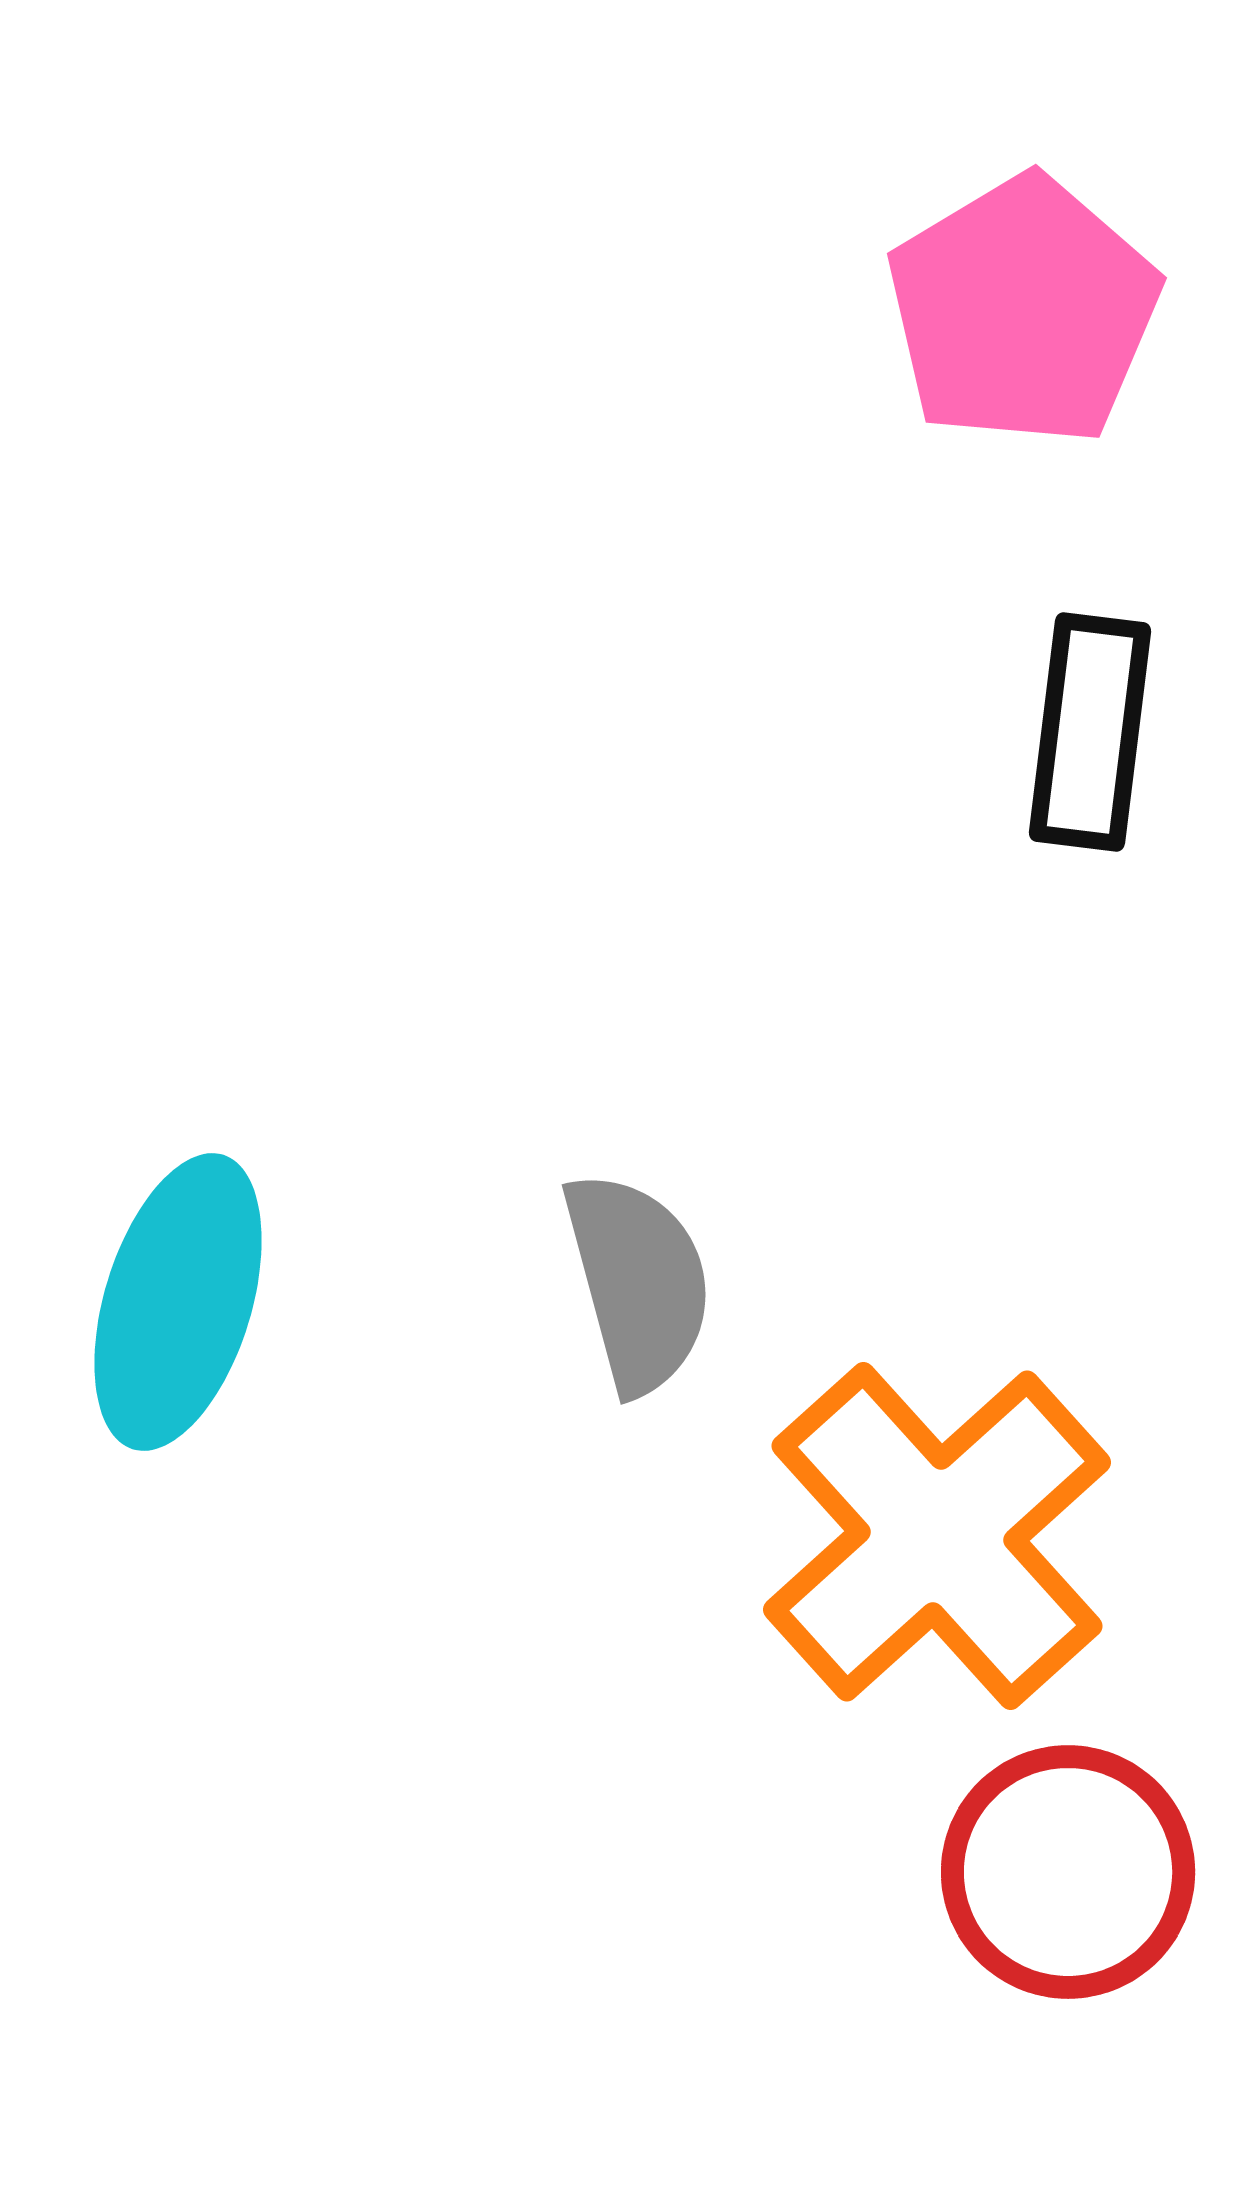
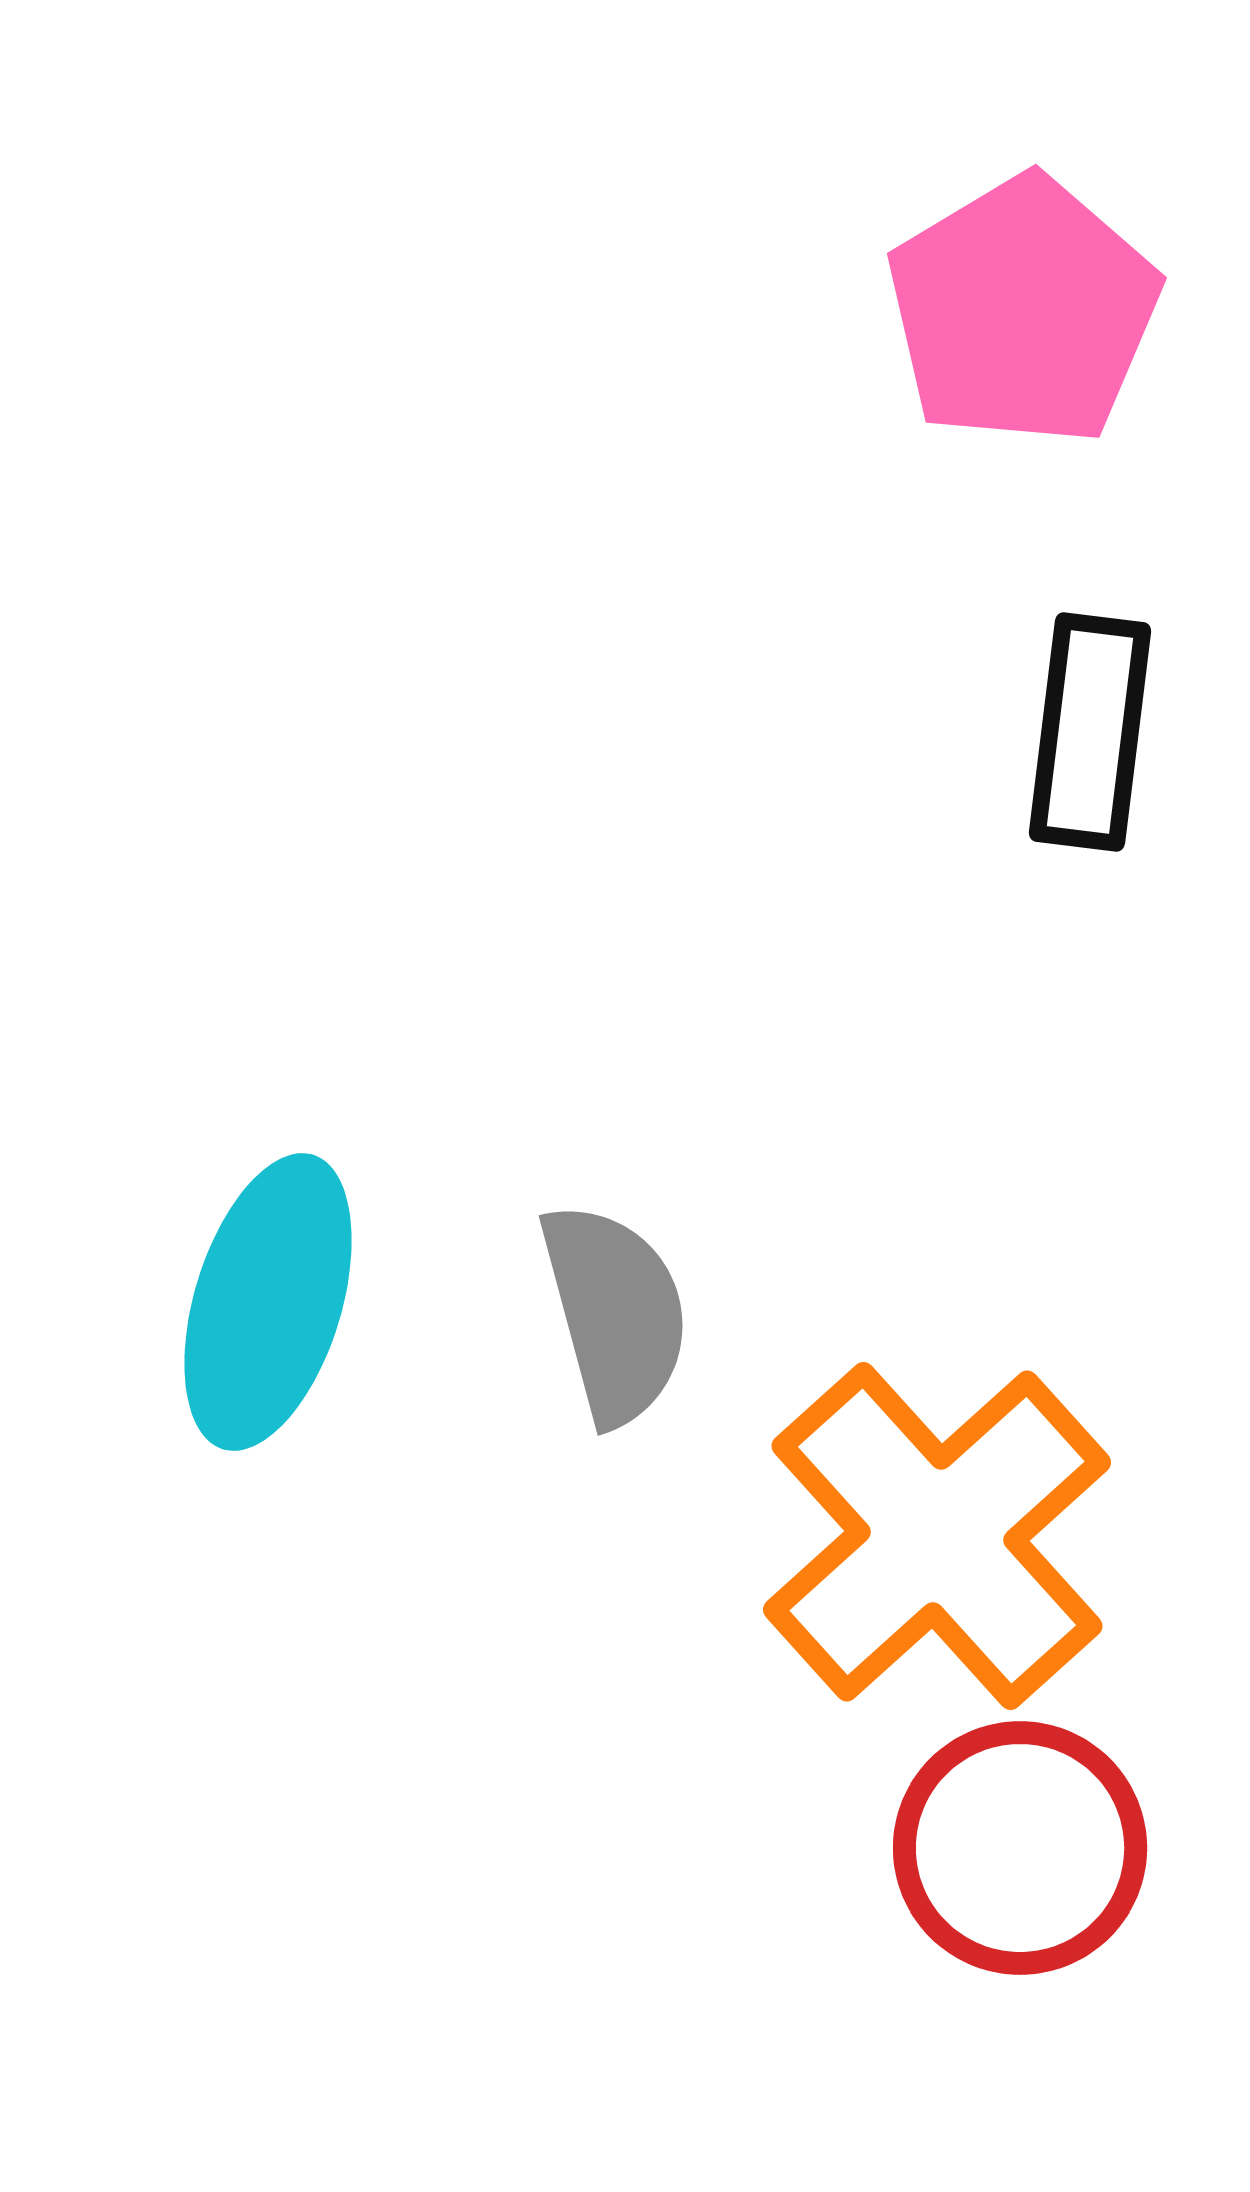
gray semicircle: moved 23 px left, 31 px down
cyan ellipse: moved 90 px right
red circle: moved 48 px left, 24 px up
